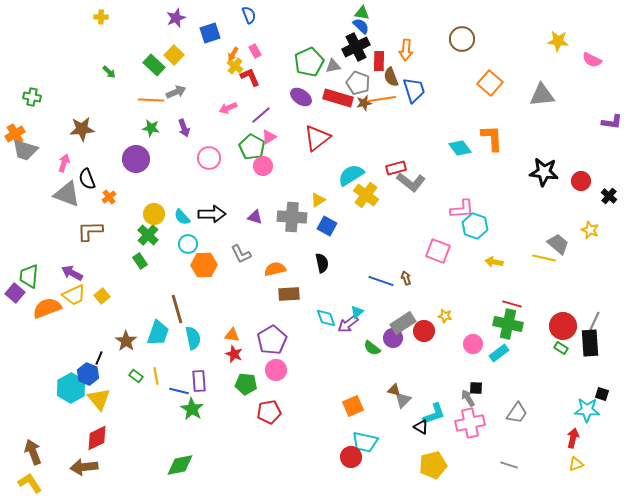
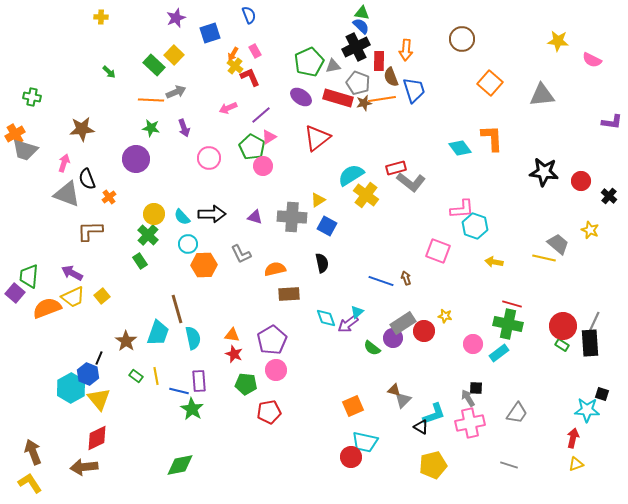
yellow trapezoid at (74, 295): moved 1 px left, 2 px down
green rectangle at (561, 348): moved 1 px right, 3 px up
